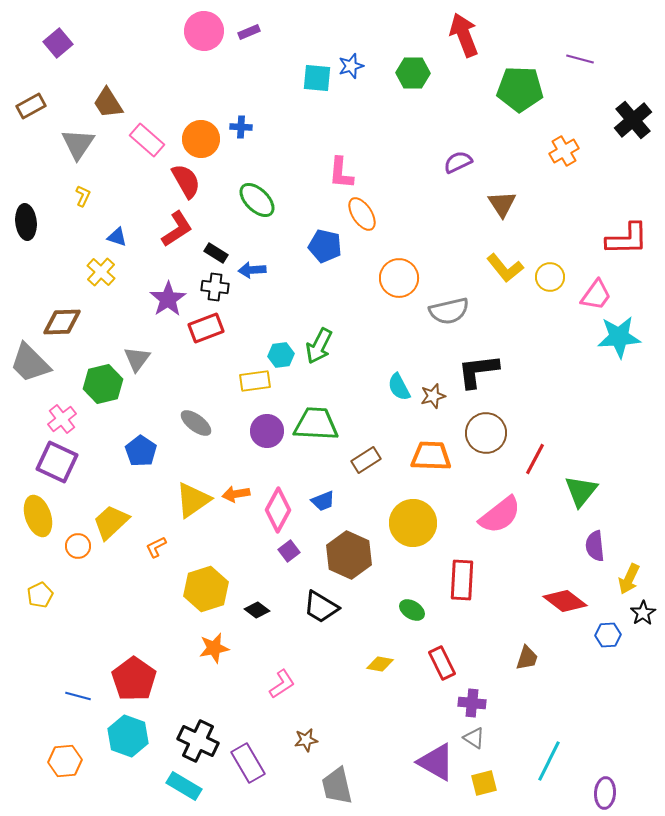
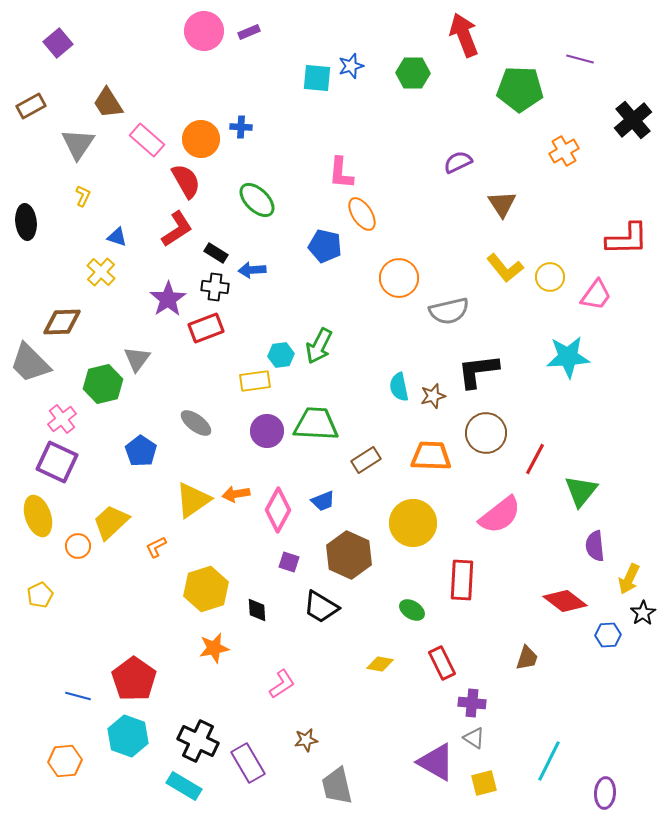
cyan star at (619, 337): moved 51 px left, 20 px down
cyan semicircle at (399, 387): rotated 16 degrees clockwise
purple square at (289, 551): moved 11 px down; rotated 35 degrees counterclockwise
black diamond at (257, 610): rotated 50 degrees clockwise
